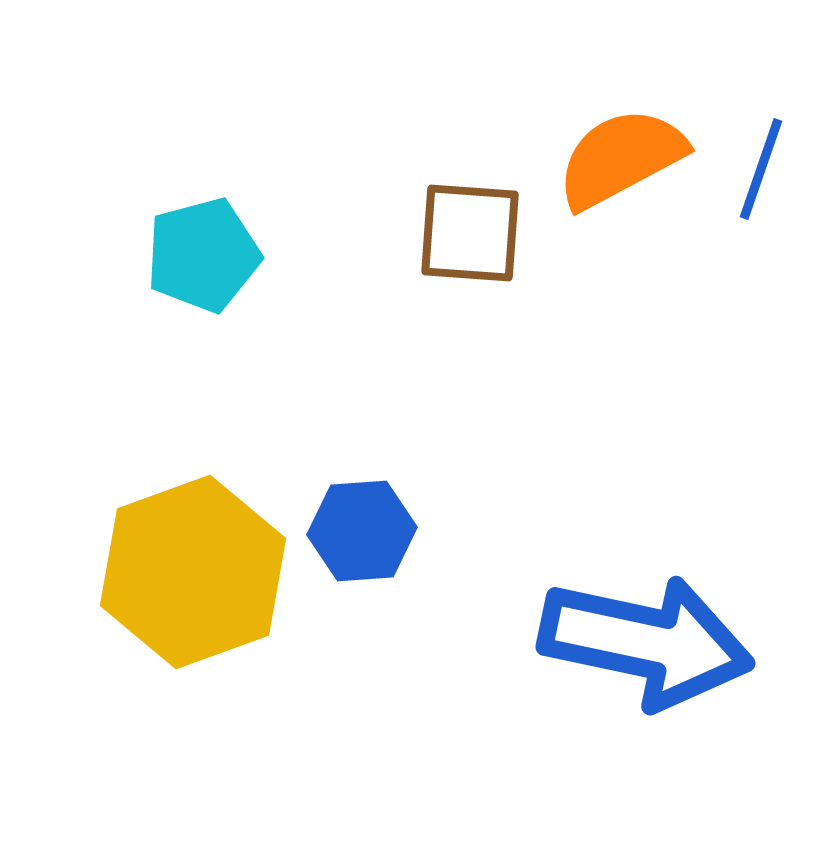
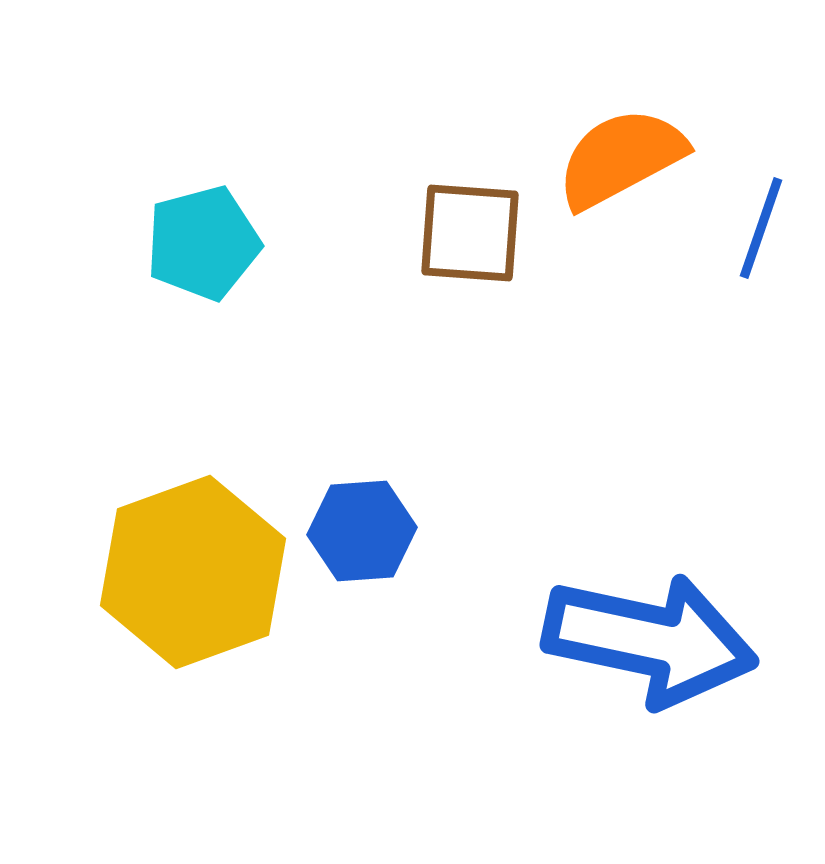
blue line: moved 59 px down
cyan pentagon: moved 12 px up
blue arrow: moved 4 px right, 2 px up
